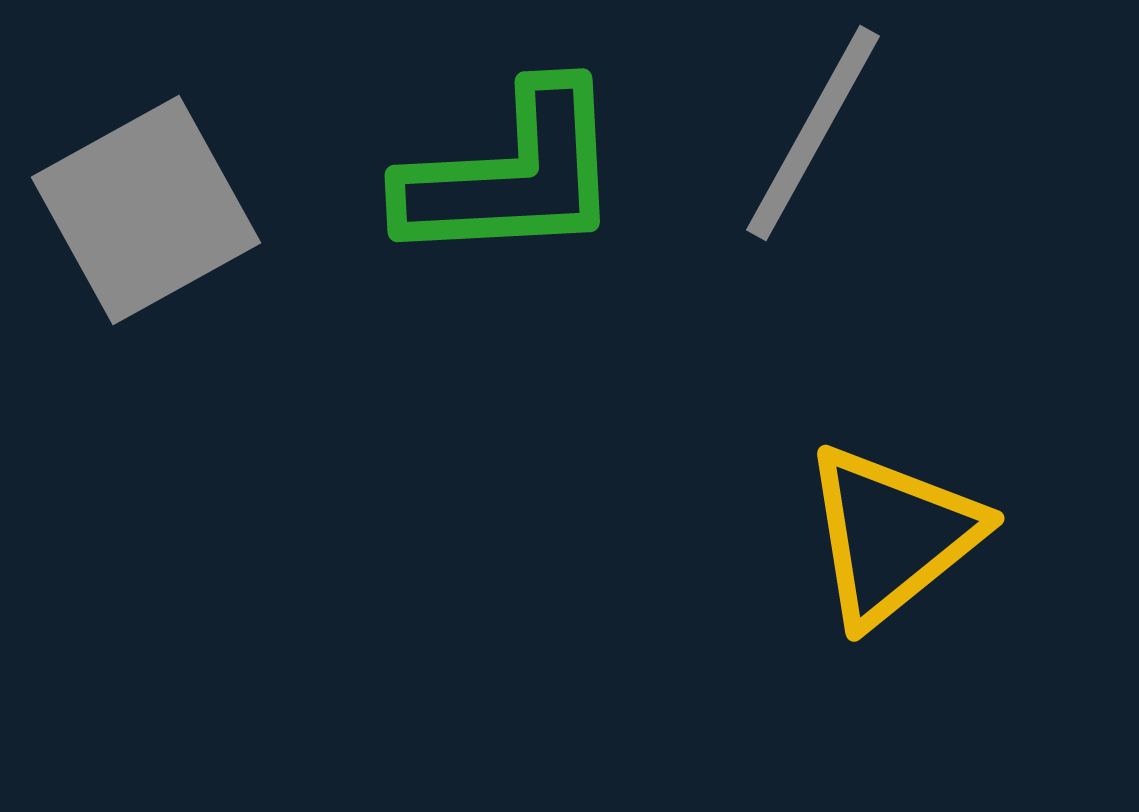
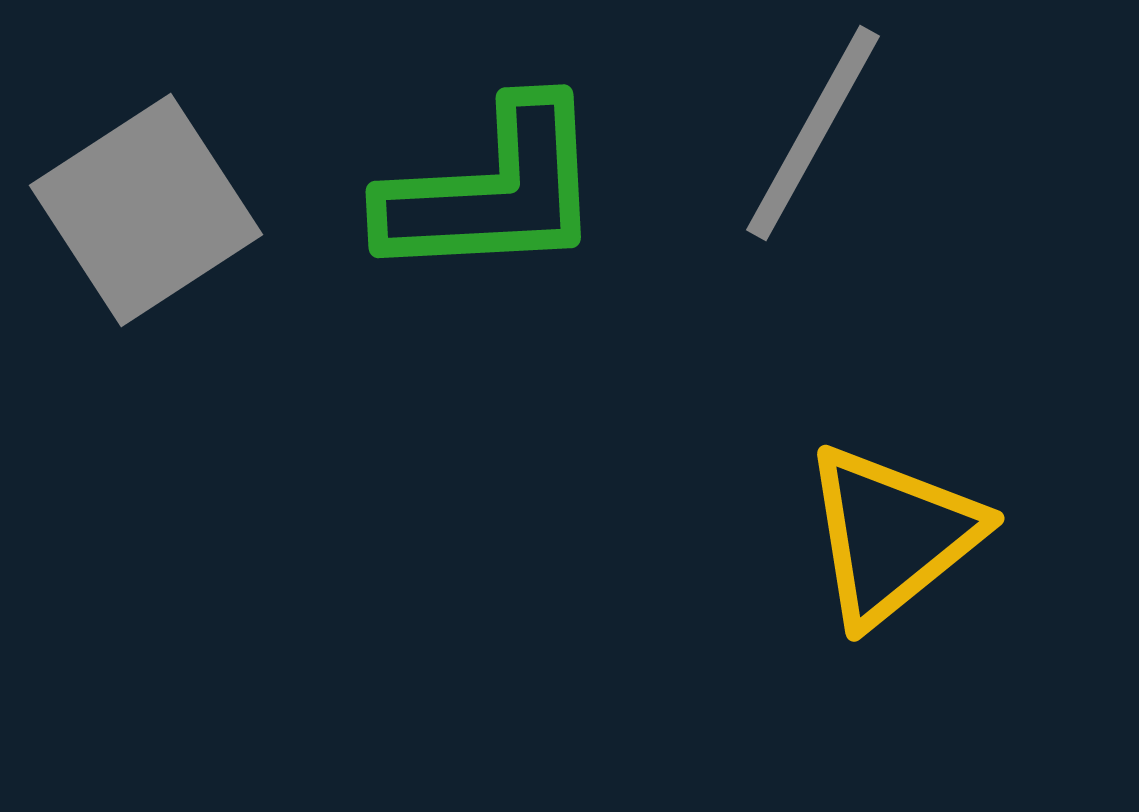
green L-shape: moved 19 px left, 16 px down
gray square: rotated 4 degrees counterclockwise
